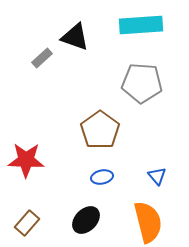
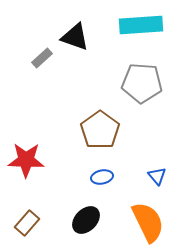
orange semicircle: rotated 12 degrees counterclockwise
